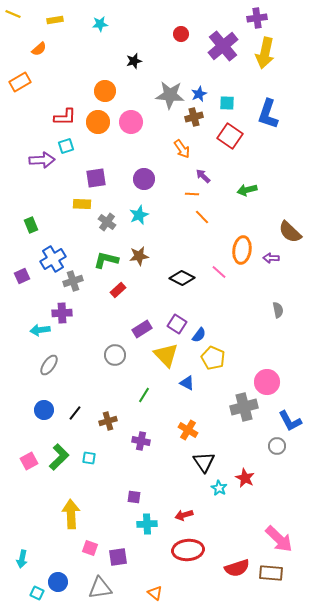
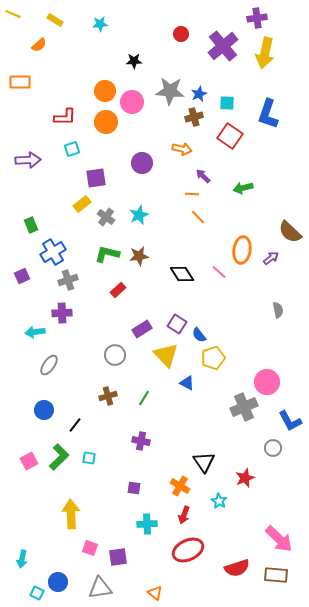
yellow rectangle at (55, 20): rotated 42 degrees clockwise
orange semicircle at (39, 49): moved 4 px up
black star at (134, 61): rotated 14 degrees clockwise
orange rectangle at (20, 82): rotated 30 degrees clockwise
gray star at (170, 95): moved 4 px up
orange circle at (98, 122): moved 8 px right
pink circle at (131, 122): moved 1 px right, 20 px up
cyan square at (66, 146): moved 6 px right, 3 px down
orange arrow at (182, 149): rotated 42 degrees counterclockwise
purple arrow at (42, 160): moved 14 px left
purple circle at (144, 179): moved 2 px left, 16 px up
green arrow at (247, 190): moved 4 px left, 2 px up
yellow rectangle at (82, 204): rotated 42 degrees counterclockwise
orange line at (202, 217): moved 4 px left
gray cross at (107, 222): moved 1 px left, 5 px up
purple arrow at (271, 258): rotated 140 degrees clockwise
blue cross at (53, 259): moved 7 px up
green L-shape at (106, 260): moved 1 px right, 6 px up
black diamond at (182, 278): moved 4 px up; rotated 30 degrees clockwise
gray cross at (73, 281): moved 5 px left, 1 px up
cyan arrow at (40, 330): moved 5 px left, 2 px down
blue semicircle at (199, 335): rotated 105 degrees clockwise
yellow pentagon at (213, 358): rotated 30 degrees clockwise
green line at (144, 395): moved 3 px down
gray cross at (244, 407): rotated 8 degrees counterclockwise
black line at (75, 413): moved 12 px down
brown cross at (108, 421): moved 25 px up
orange cross at (188, 430): moved 8 px left, 56 px down
gray circle at (277, 446): moved 4 px left, 2 px down
red star at (245, 478): rotated 24 degrees clockwise
cyan star at (219, 488): moved 13 px down
purple square at (134, 497): moved 9 px up
red arrow at (184, 515): rotated 54 degrees counterclockwise
red ellipse at (188, 550): rotated 20 degrees counterclockwise
brown rectangle at (271, 573): moved 5 px right, 2 px down
